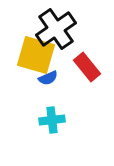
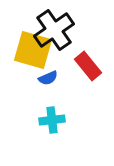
black cross: moved 2 px left, 1 px down
yellow square: moved 3 px left, 5 px up
red rectangle: moved 1 px right, 1 px up
